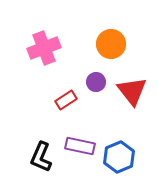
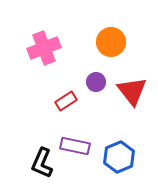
orange circle: moved 2 px up
red rectangle: moved 1 px down
purple rectangle: moved 5 px left
black L-shape: moved 1 px right, 6 px down
